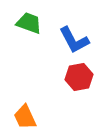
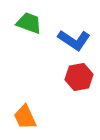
blue L-shape: rotated 28 degrees counterclockwise
